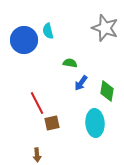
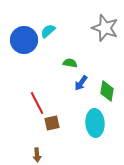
cyan semicircle: rotated 63 degrees clockwise
